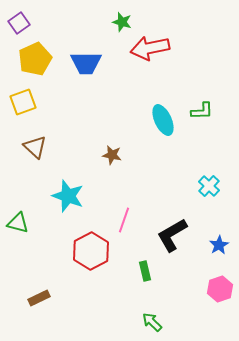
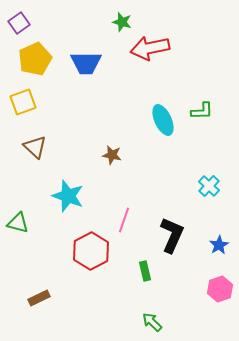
black L-shape: rotated 144 degrees clockwise
